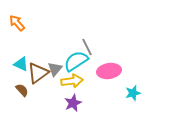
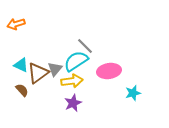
orange arrow: moved 1 px left, 1 px down; rotated 66 degrees counterclockwise
gray line: moved 2 px left, 1 px up; rotated 18 degrees counterclockwise
cyan triangle: moved 1 px down
